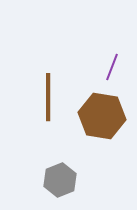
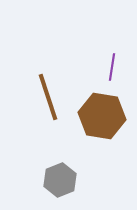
purple line: rotated 12 degrees counterclockwise
brown line: rotated 18 degrees counterclockwise
